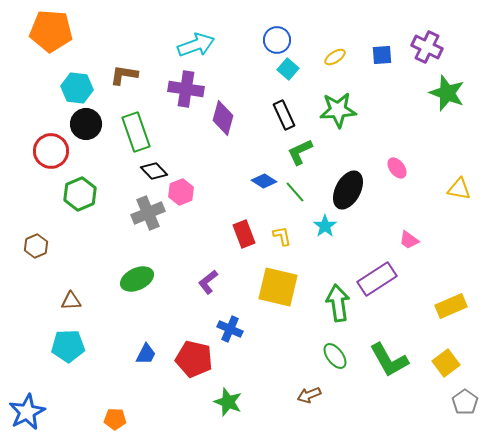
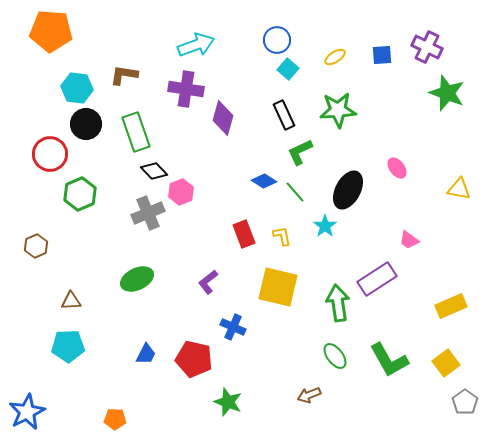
red circle at (51, 151): moved 1 px left, 3 px down
blue cross at (230, 329): moved 3 px right, 2 px up
